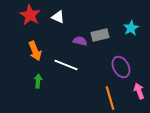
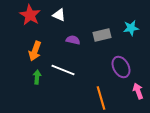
white triangle: moved 1 px right, 2 px up
cyan star: rotated 21 degrees clockwise
gray rectangle: moved 2 px right
purple semicircle: moved 7 px left, 1 px up
orange arrow: rotated 42 degrees clockwise
white line: moved 3 px left, 5 px down
green arrow: moved 1 px left, 4 px up
pink arrow: moved 1 px left
orange line: moved 9 px left
